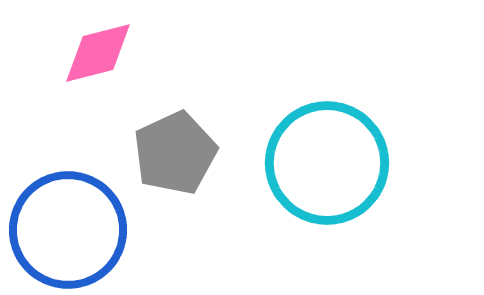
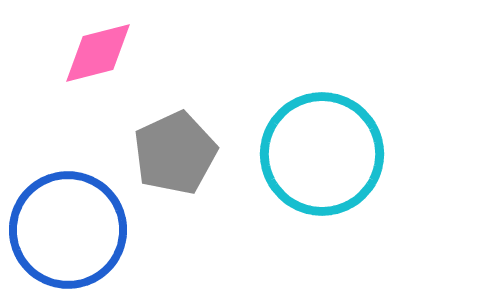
cyan circle: moved 5 px left, 9 px up
